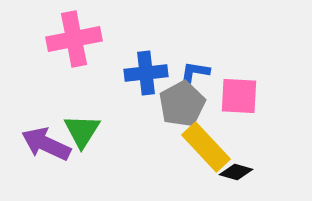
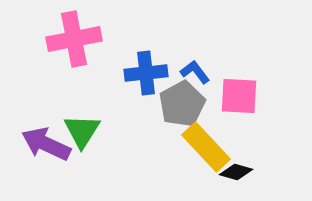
blue L-shape: rotated 44 degrees clockwise
